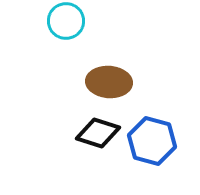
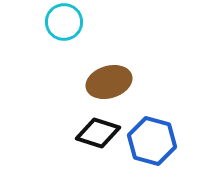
cyan circle: moved 2 px left, 1 px down
brown ellipse: rotated 21 degrees counterclockwise
